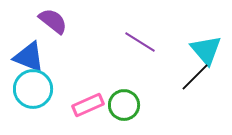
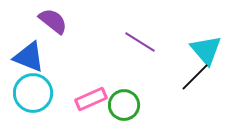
cyan circle: moved 4 px down
pink rectangle: moved 3 px right, 6 px up
